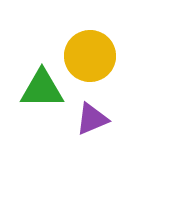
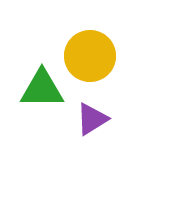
purple triangle: rotated 9 degrees counterclockwise
